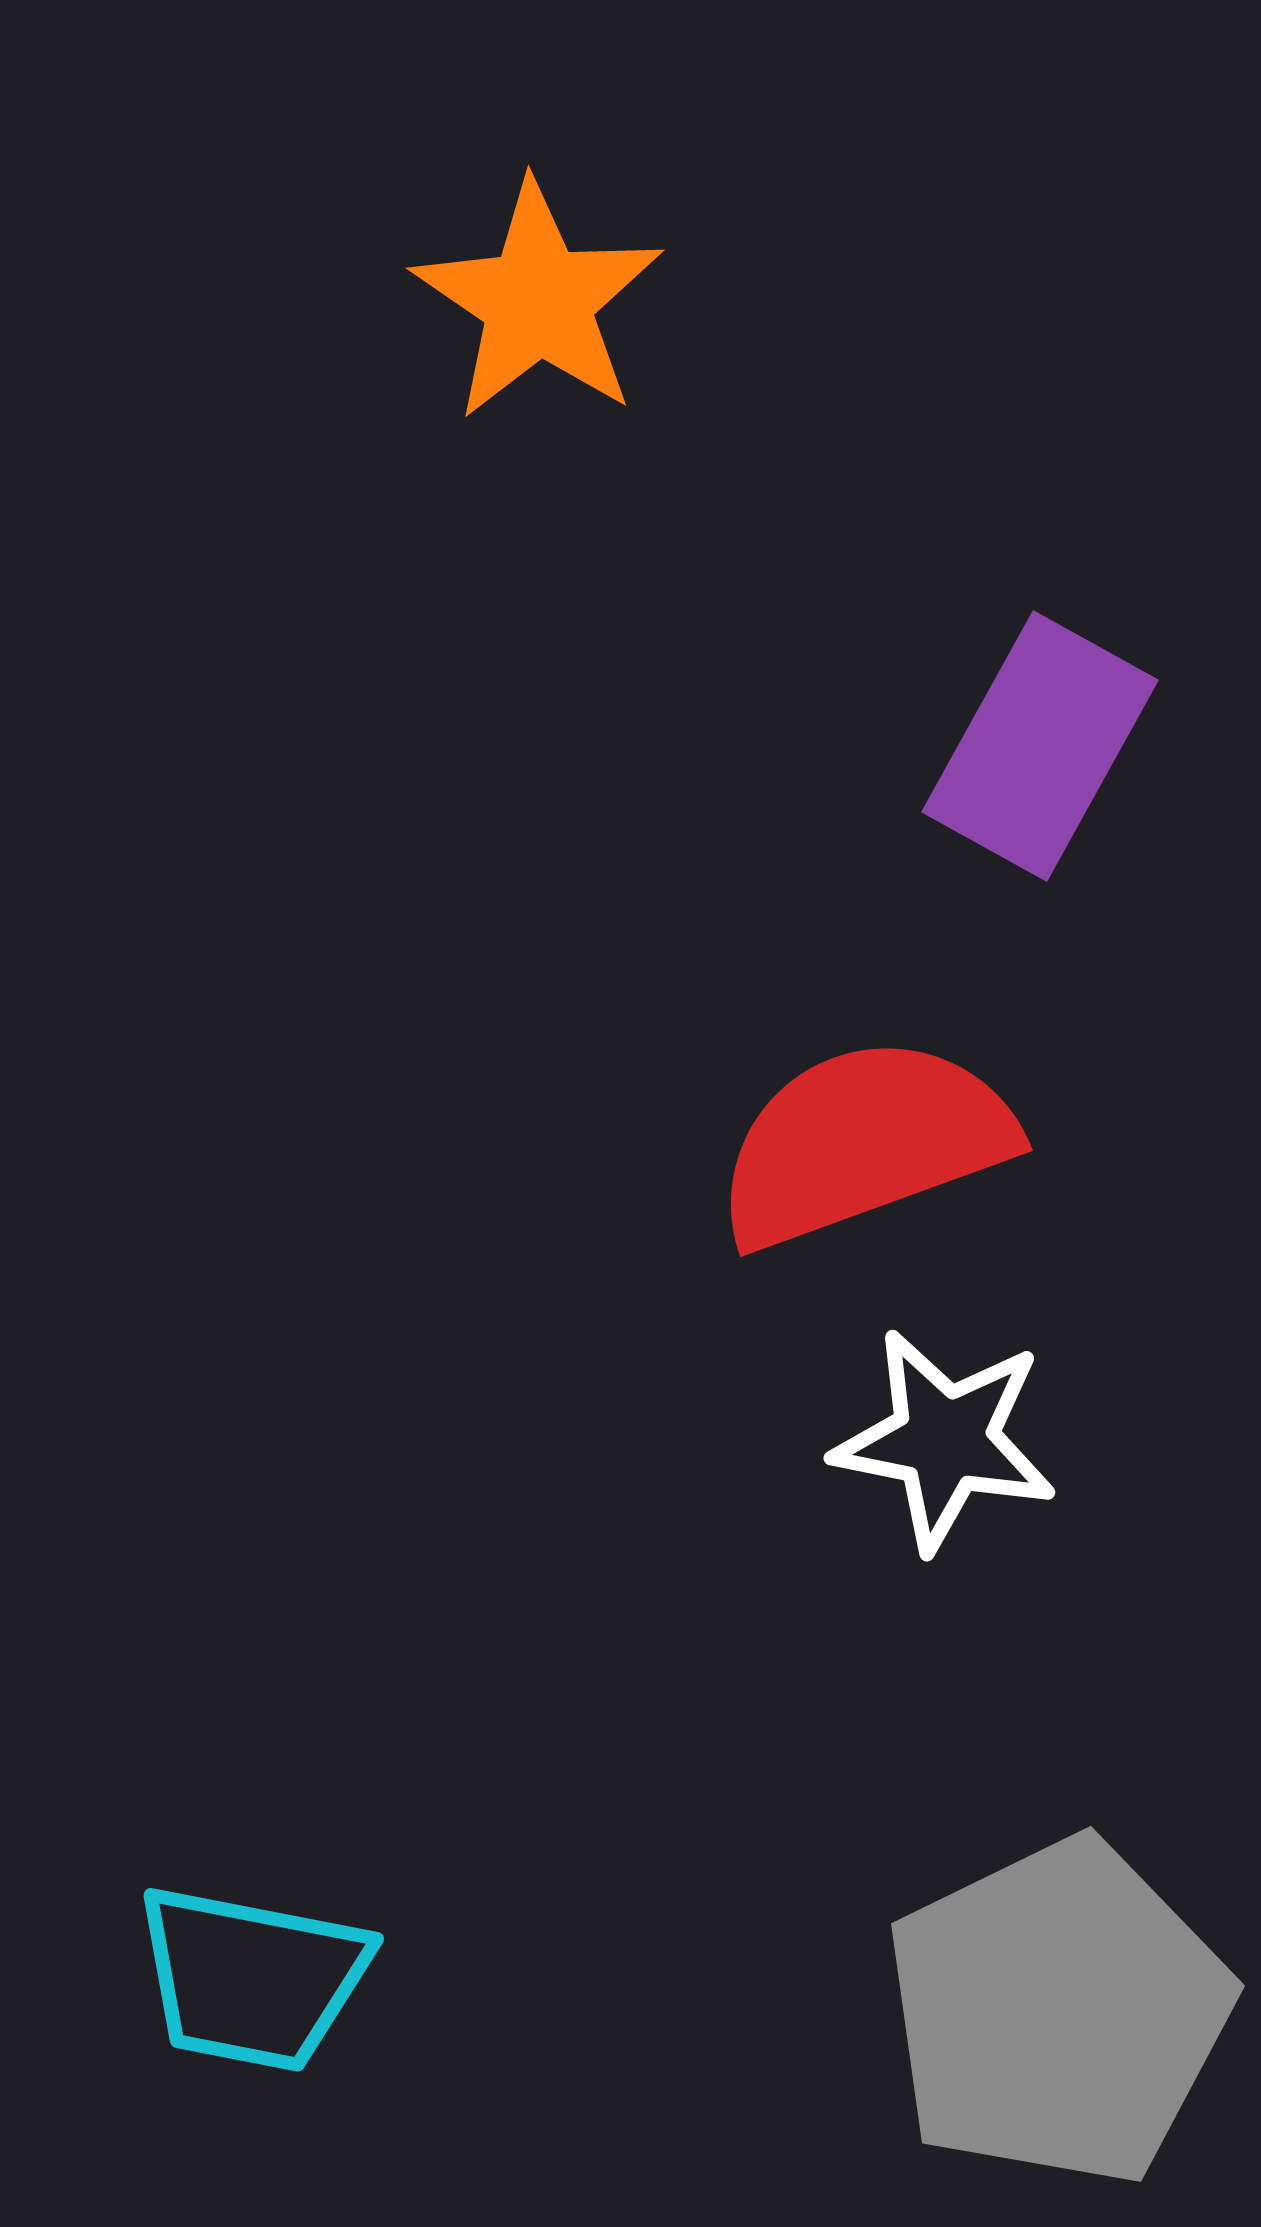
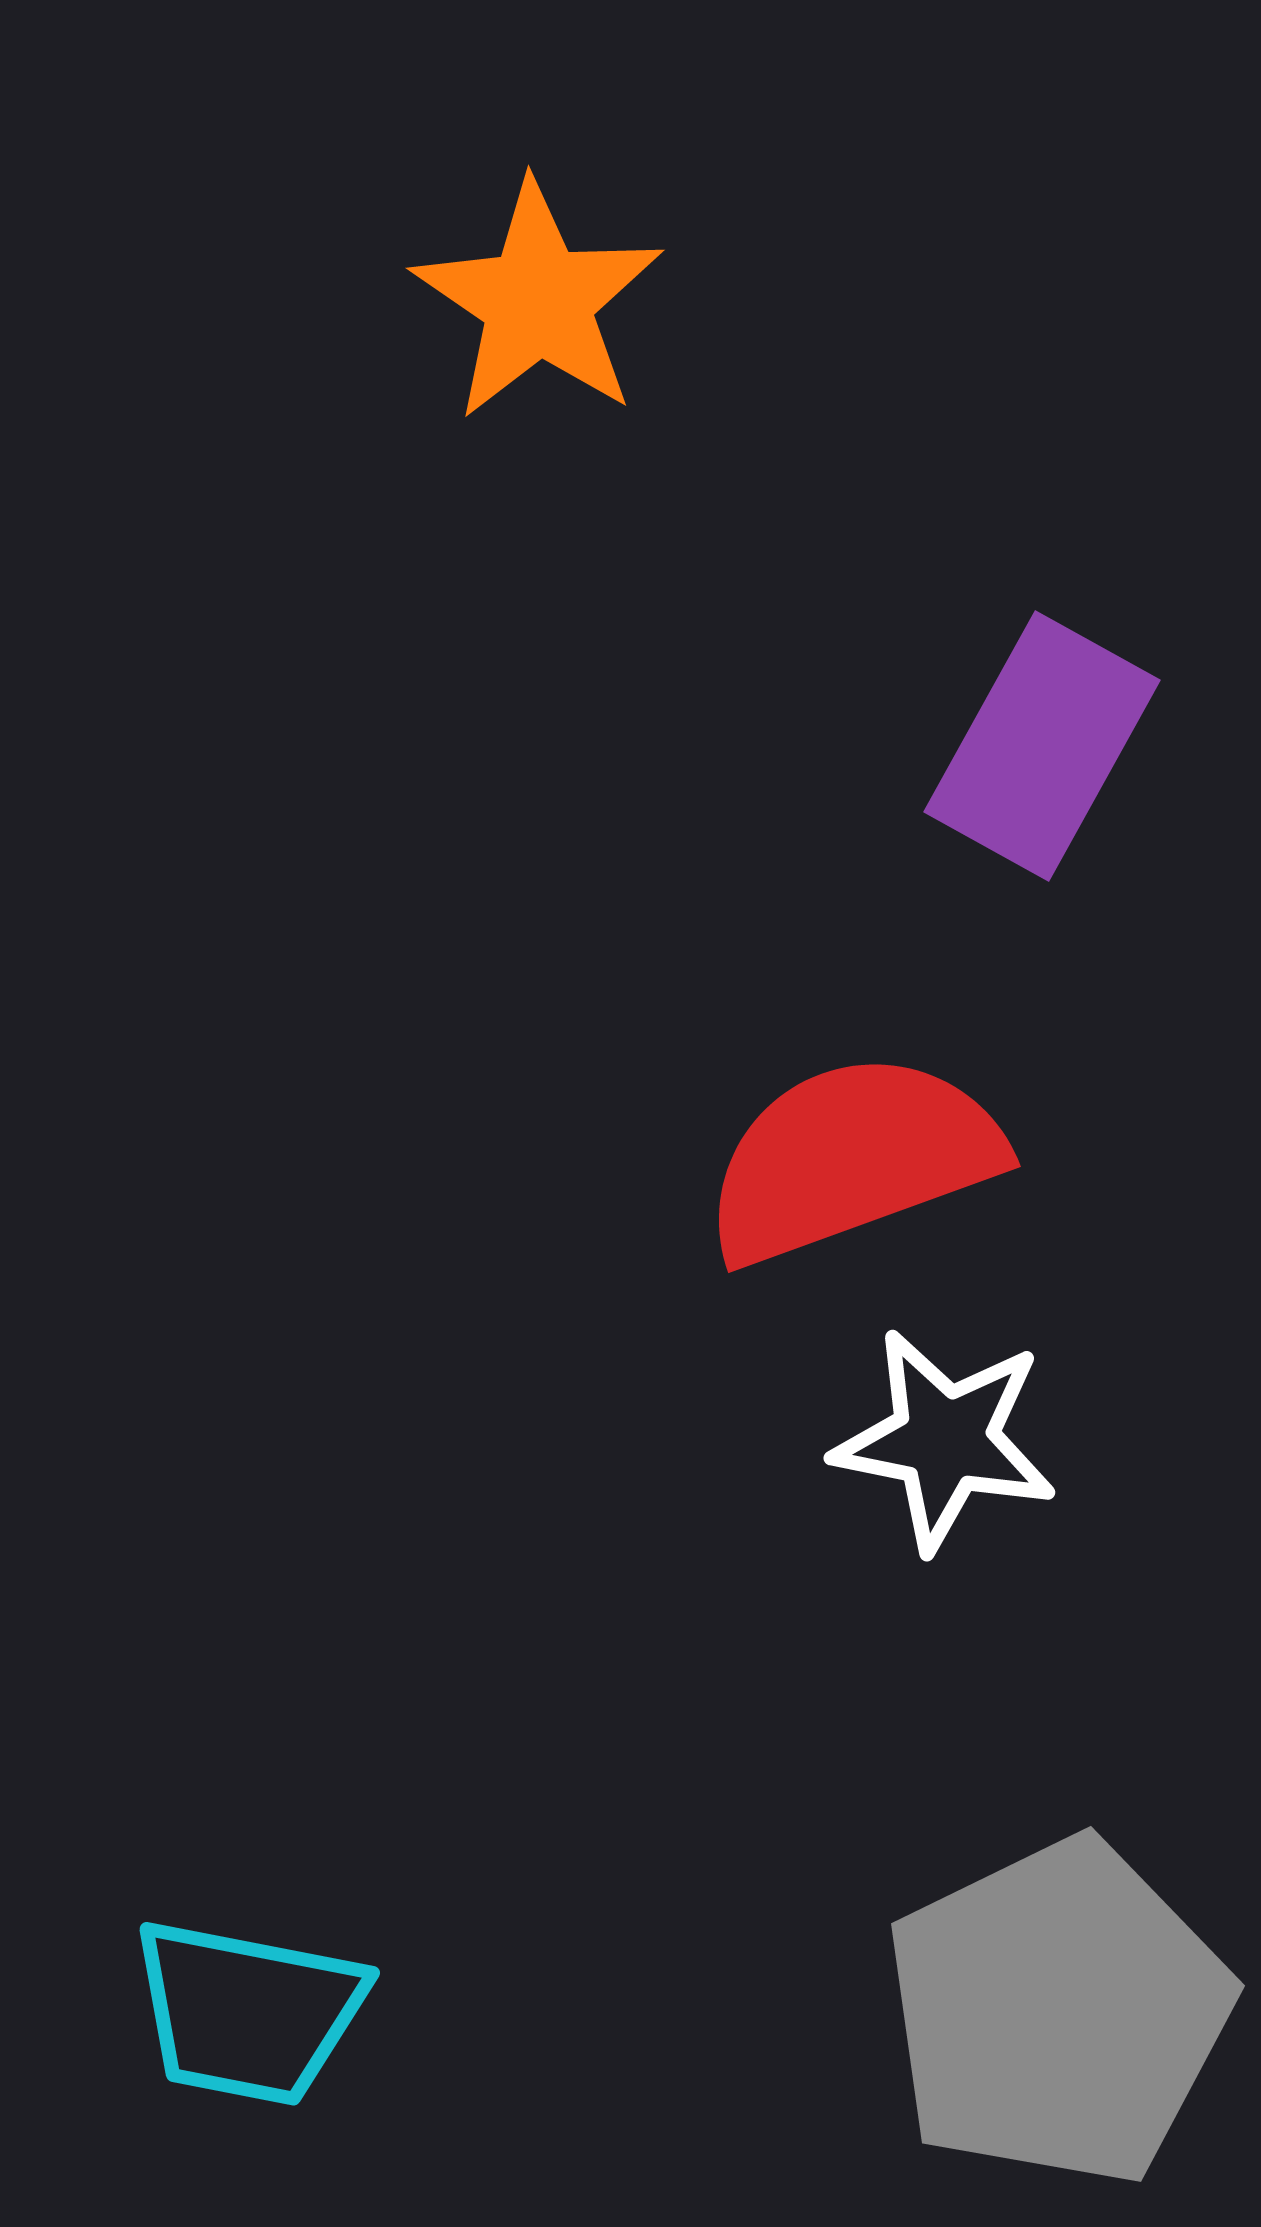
purple rectangle: moved 2 px right
red semicircle: moved 12 px left, 16 px down
cyan trapezoid: moved 4 px left, 34 px down
